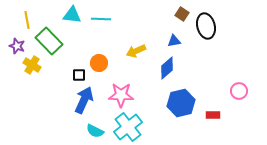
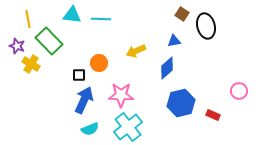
yellow line: moved 1 px right, 1 px up
yellow cross: moved 1 px left, 1 px up
red rectangle: rotated 24 degrees clockwise
cyan semicircle: moved 5 px left, 2 px up; rotated 48 degrees counterclockwise
